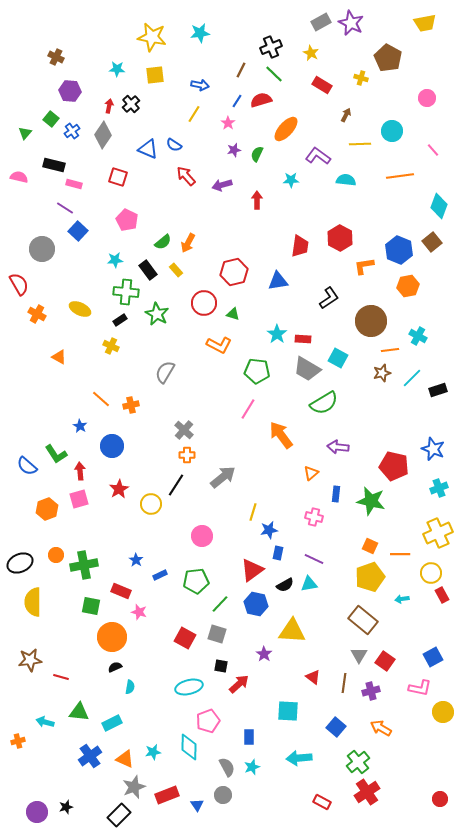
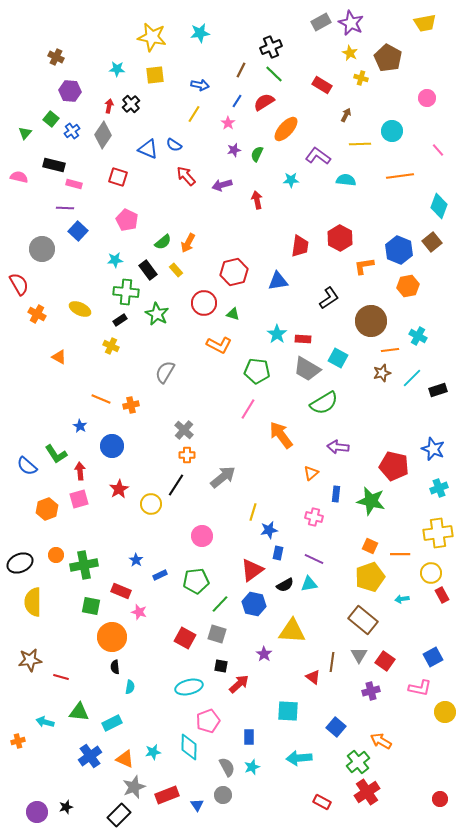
yellow star at (311, 53): moved 39 px right
red semicircle at (261, 100): moved 3 px right, 2 px down; rotated 15 degrees counterclockwise
pink line at (433, 150): moved 5 px right
red arrow at (257, 200): rotated 12 degrees counterclockwise
purple line at (65, 208): rotated 30 degrees counterclockwise
orange line at (101, 399): rotated 18 degrees counterclockwise
yellow cross at (438, 533): rotated 16 degrees clockwise
blue hexagon at (256, 604): moved 2 px left
black semicircle at (115, 667): rotated 72 degrees counterclockwise
brown line at (344, 683): moved 12 px left, 21 px up
yellow circle at (443, 712): moved 2 px right
orange arrow at (381, 728): moved 13 px down
